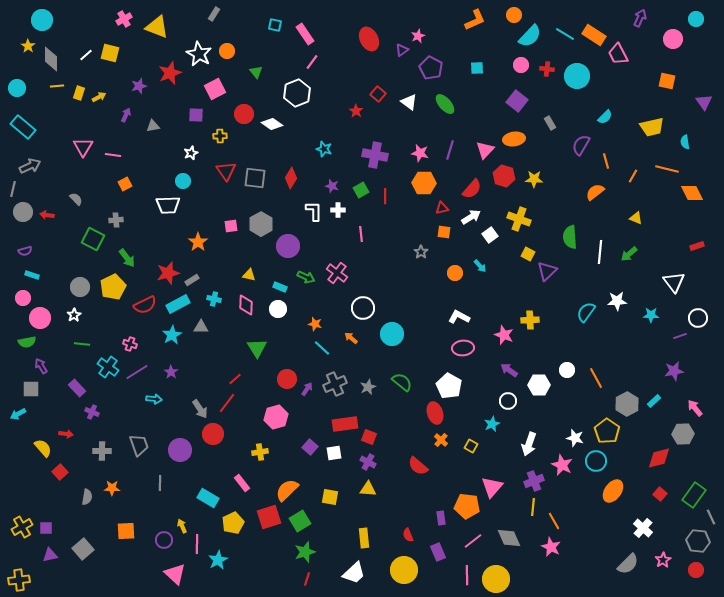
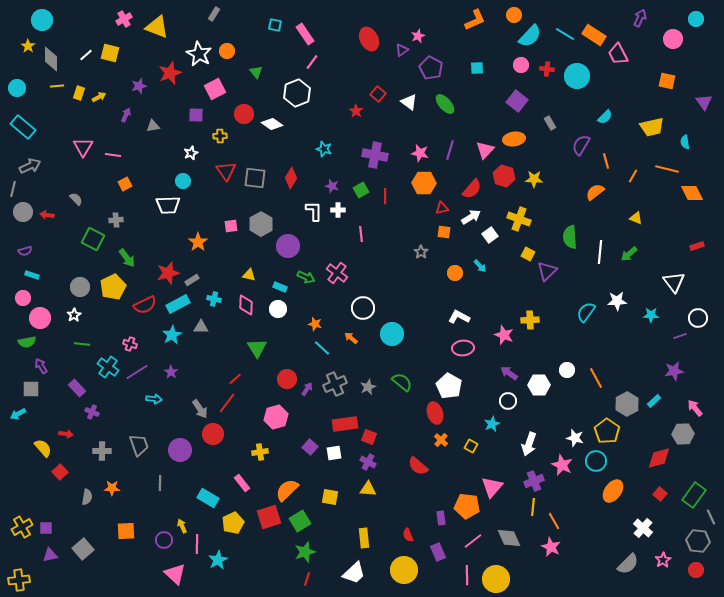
purple arrow at (509, 370): moved 3 px down
